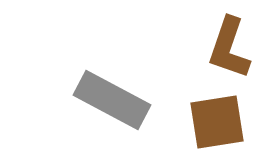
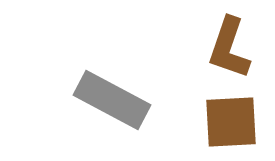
brown square: moved 14 px right; rotated 6 degrees clockwise
